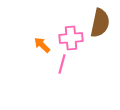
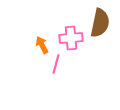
orange arrow: rotated 18 degrees clockwise
pink line: moved 6 px left
